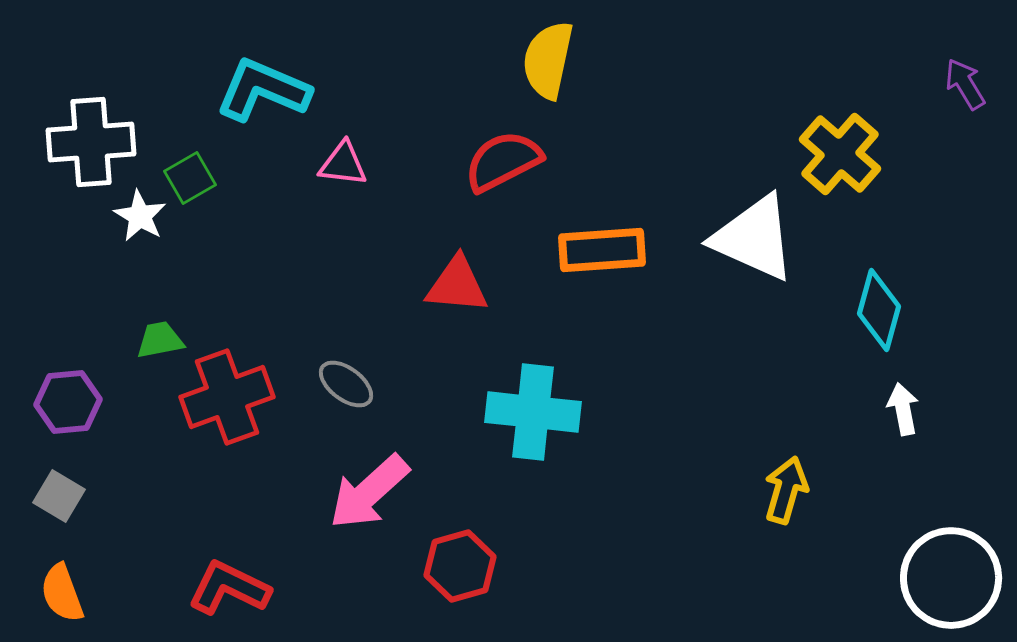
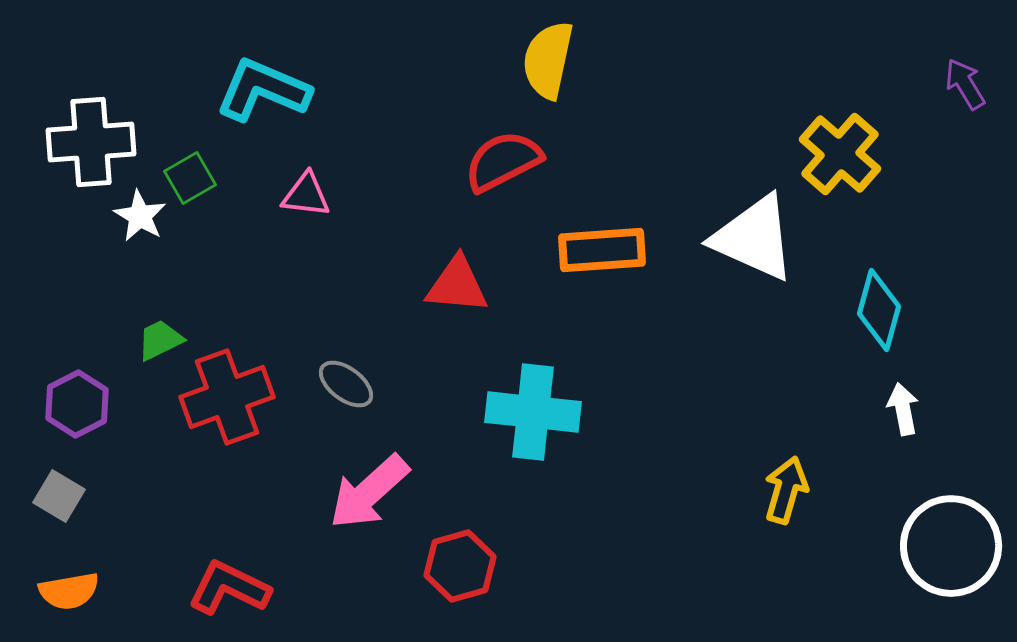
pink triangle: moved 37 px left, 31 px down
green trapezoid: rotated 15 degrees counterclockwise
purple hexagon: moved 9 px right, 2 px down; rotated 22 degrees counterclockwise
white circle: moved 32 px up
orange semicircle: moved 7 px right, 2 px up; rotated 80 degrees counterclockwise
